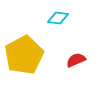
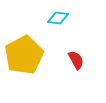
red semicircle: rotated 84 degrees clockwise
